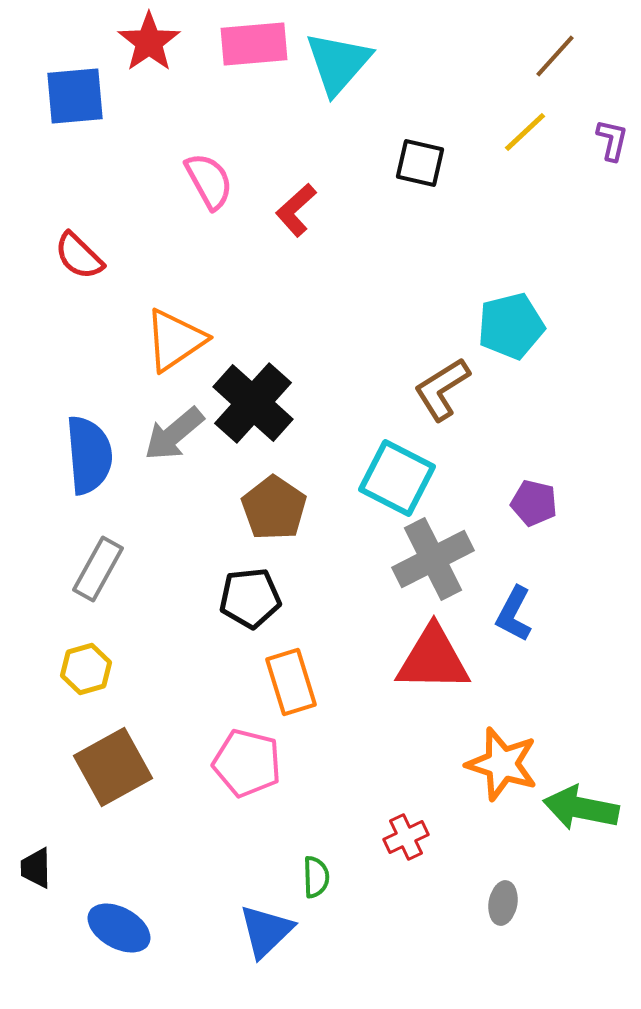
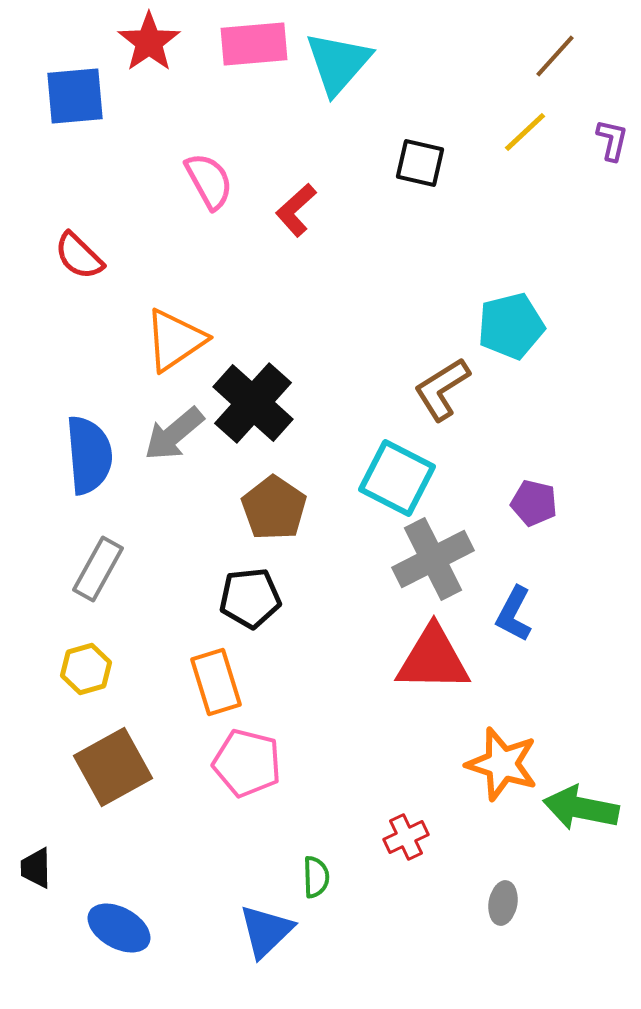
orange rectangle: moved 75 px left
